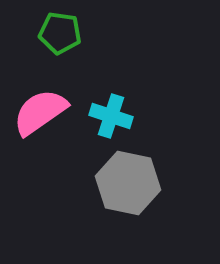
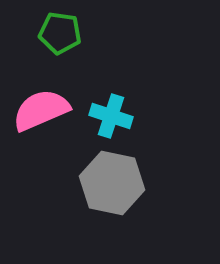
pink semicircle: moved 1 px right, 2 px up; rotated 12 degrees clockwise
gray hexagon: moved 16 px left
